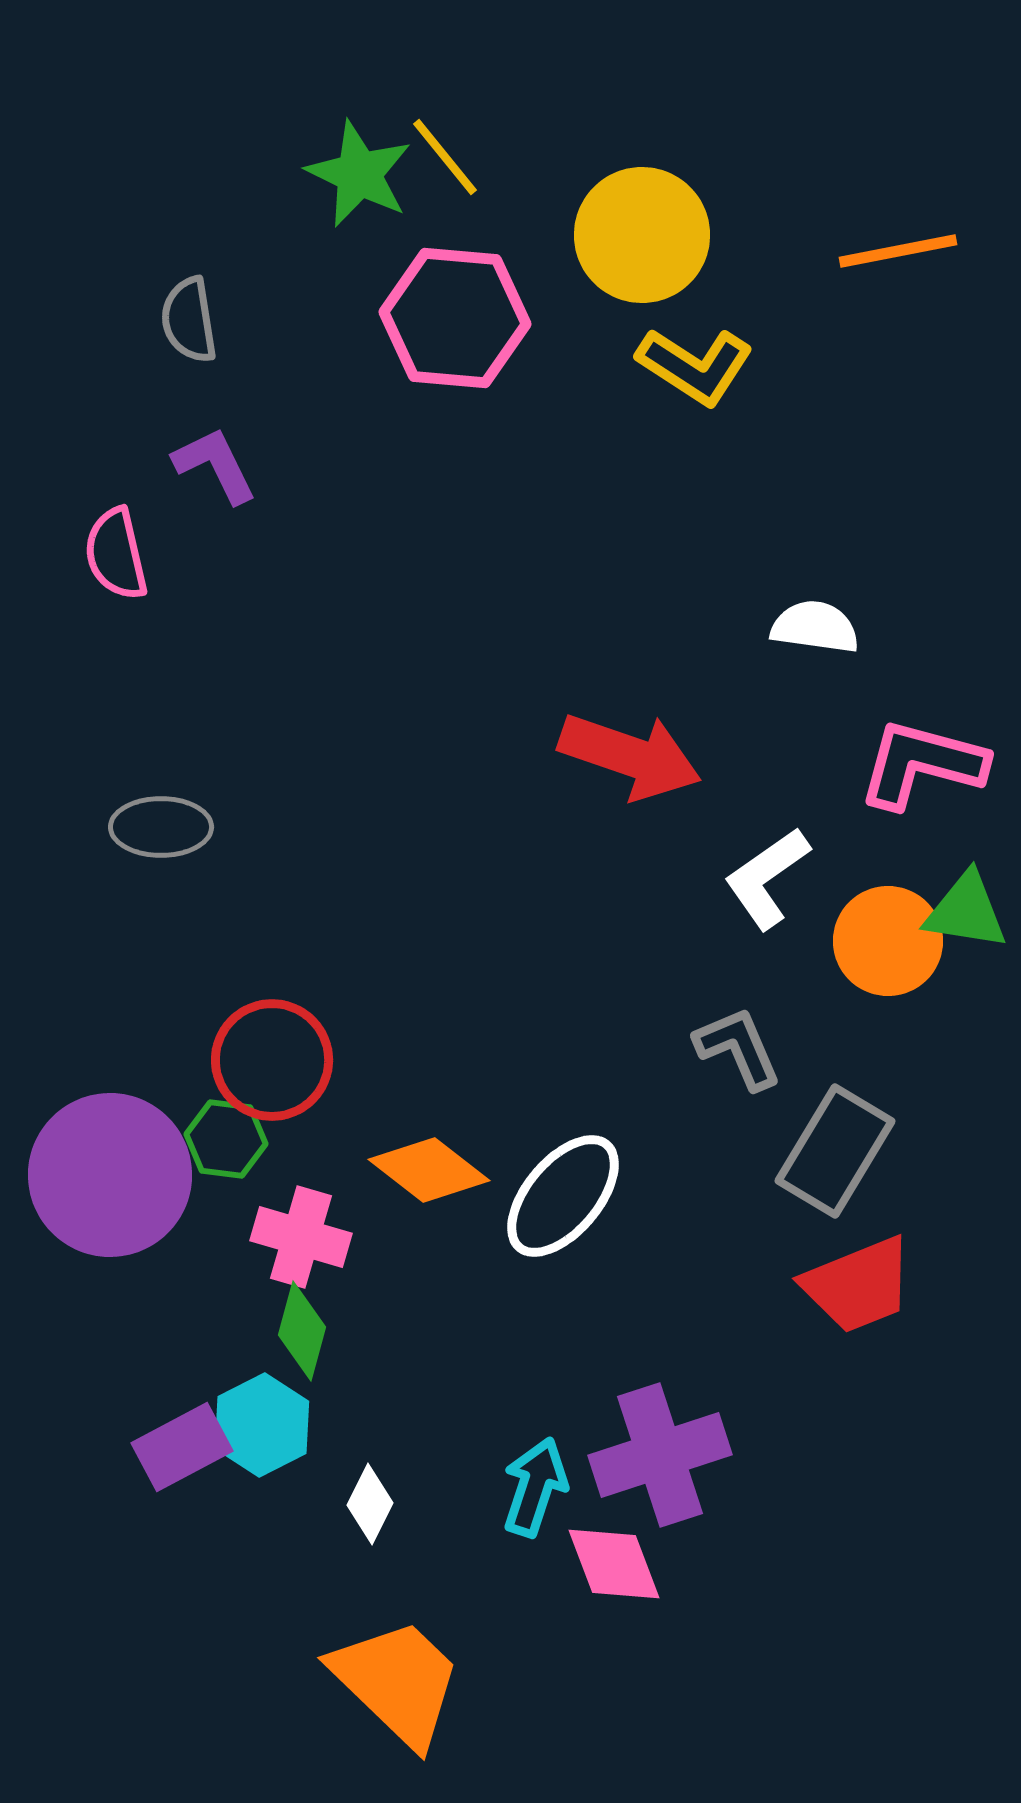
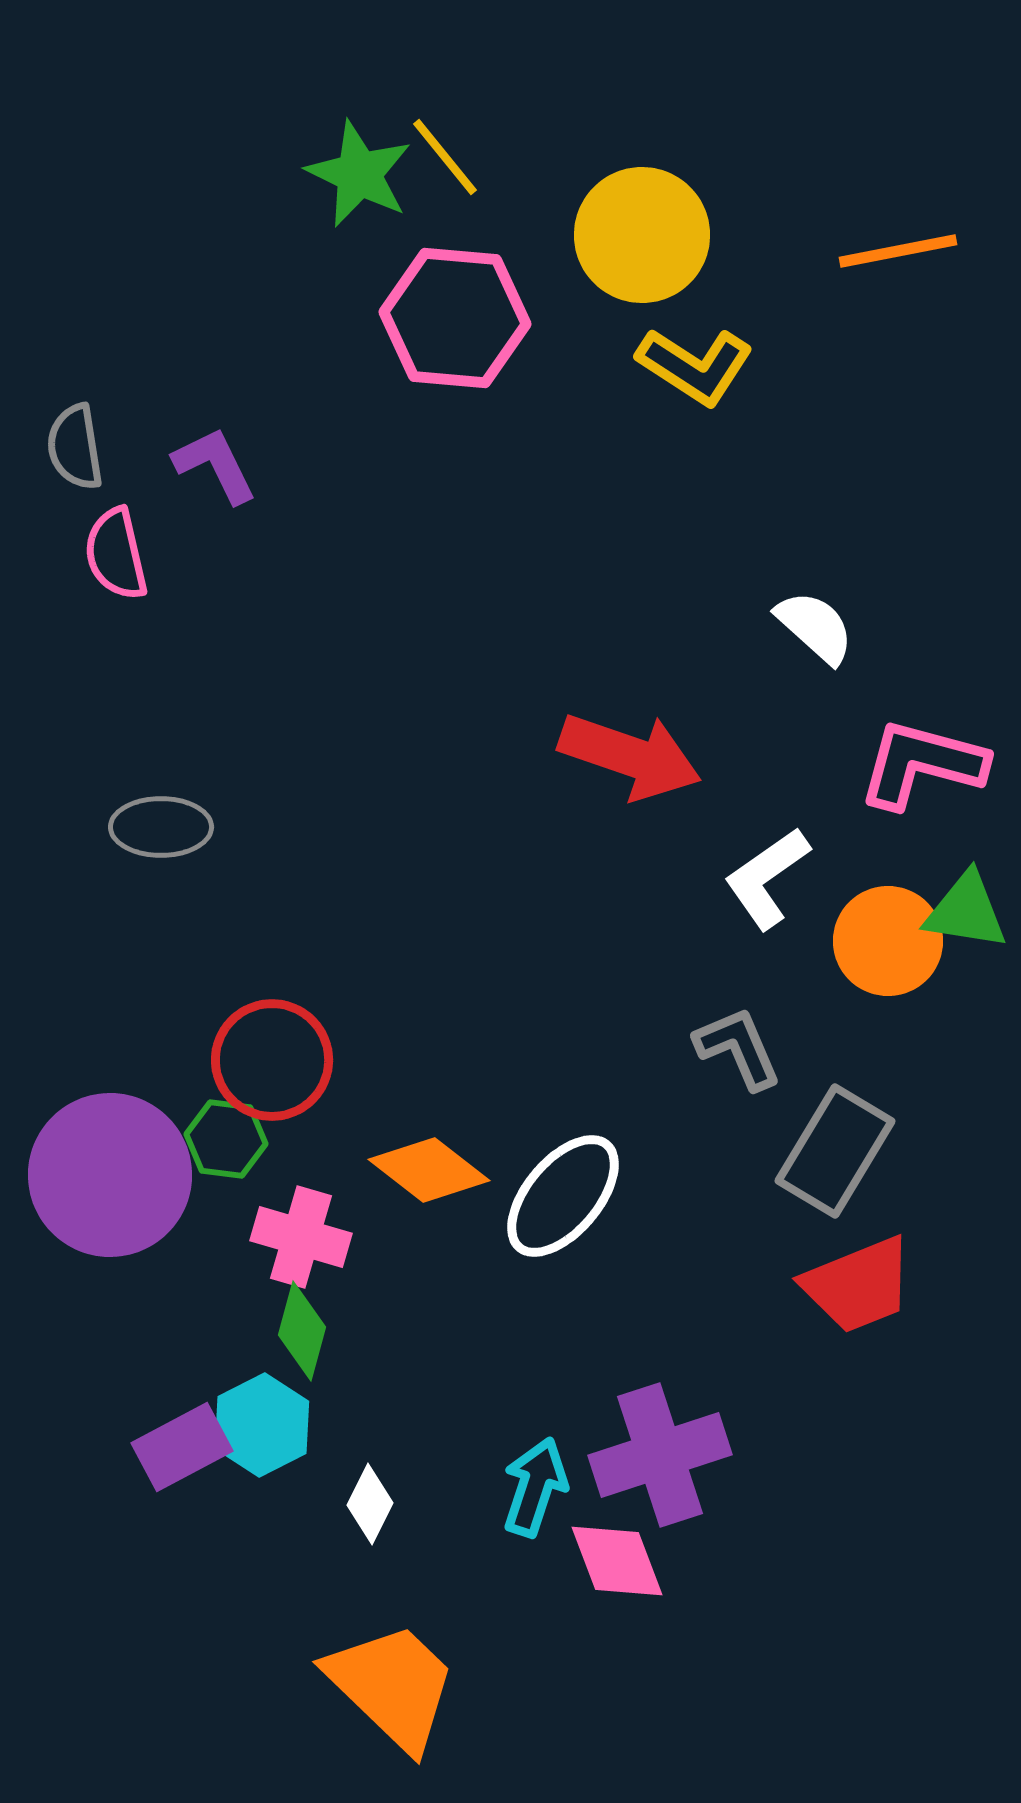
gray semicircle: moved 114 px left, 127 px down
white semicircle: rotated 34 degrees clockwise
pink diamond: moved 3 px right, 3 px up
orange trapezoid: moved 5 px left, 4 px down
